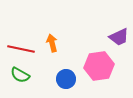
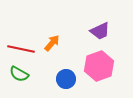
purple trapezoid: moved 19 px left, 6 px up
orange arrow: rotated 54 degrees clockwise
pink hexagon: rotated 12 degrees counterclockwise
green semicircle: moved 1 px left, 1 px up
